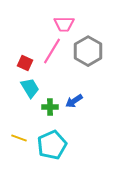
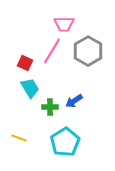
cyan pentagon: moved 13 px right, 3 px up; rotated 8 degrees counterclockwise
